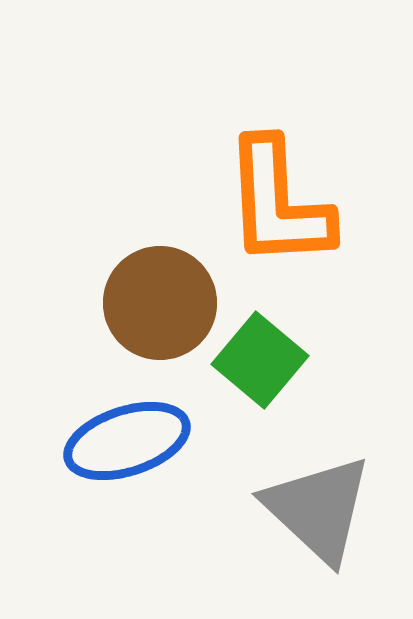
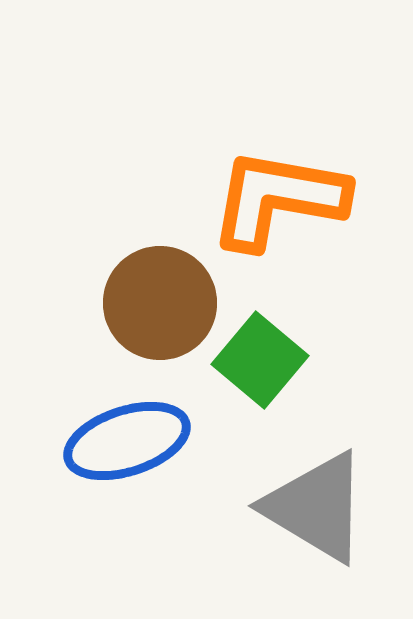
orange L-shape: moved 4 px up; rotated 103 degrees clockwise
gray triangle: moved 2 px left, 2 px up; rotated 12 degrees counterclockwise
